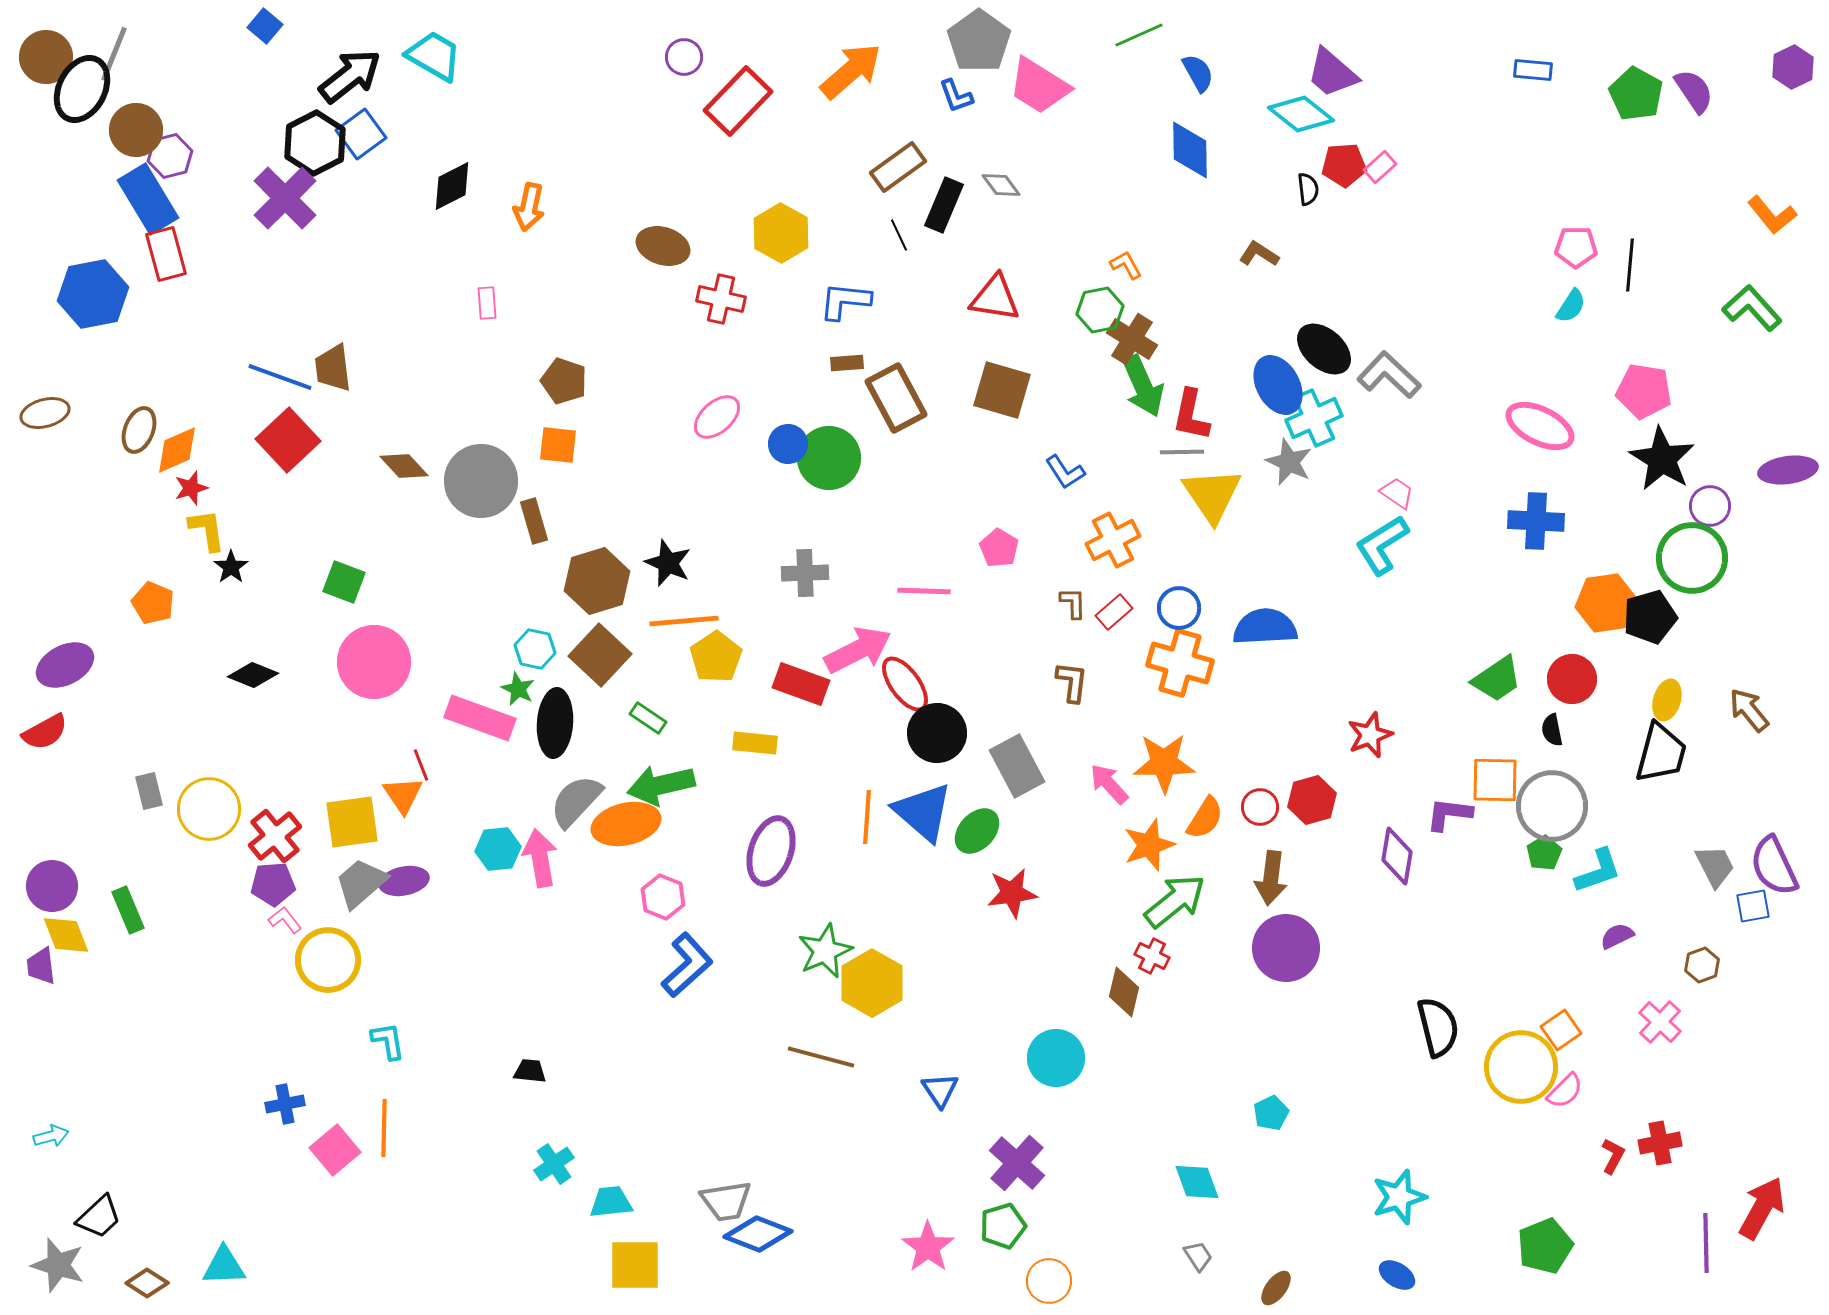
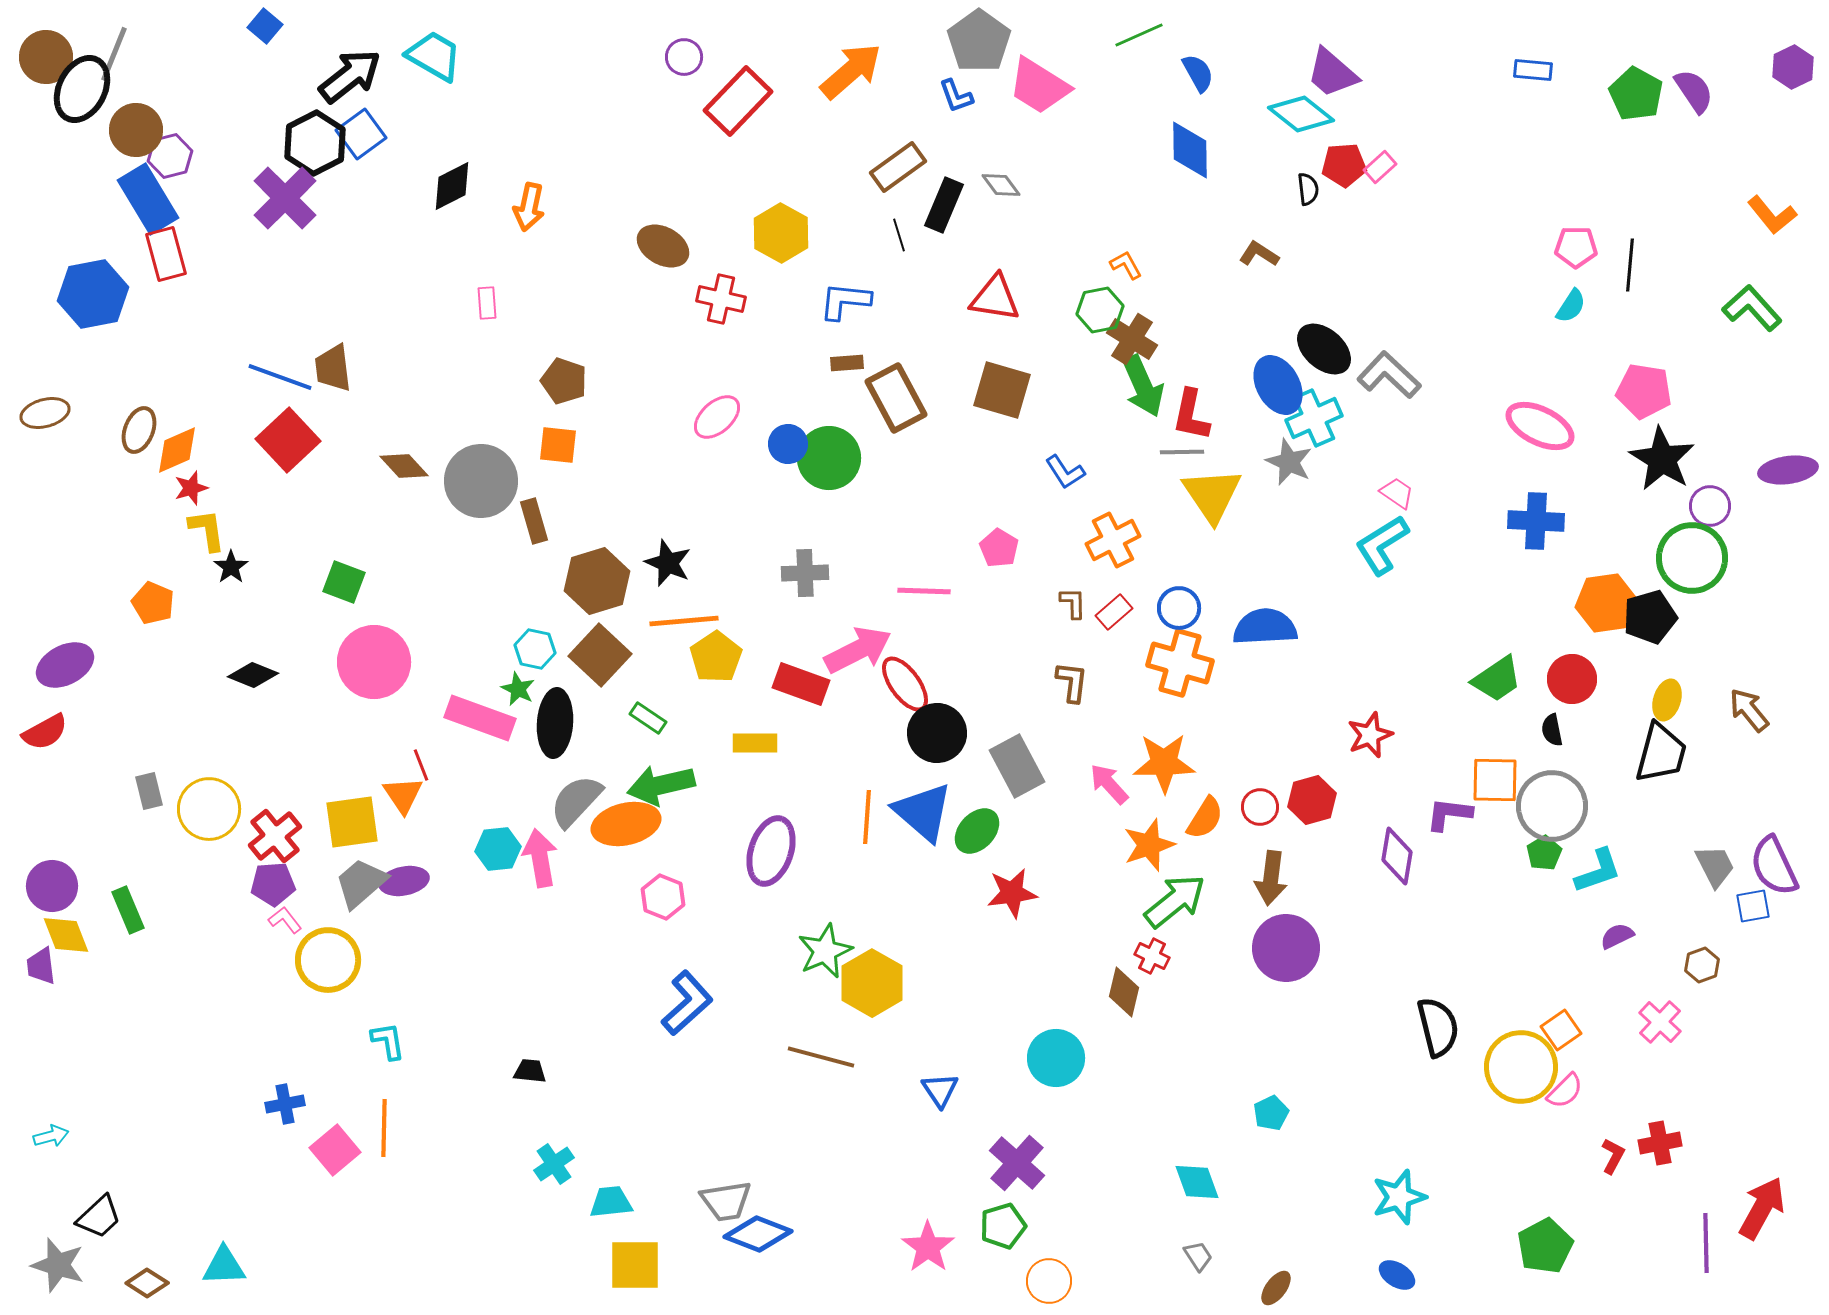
black line at (899, 235): rotated 8 degrees clockwise
brown ellipse at (663, 246): rotated 12 degrees clockwise
yellow rectangle at (755, 743): rotated 6 degrees counterclockwise
blue L-shape at (687, 965): moved 38 px down
green pentagon at (1545, 1246): rotated 6 degrees counterclockwise
